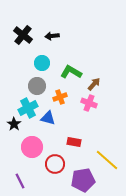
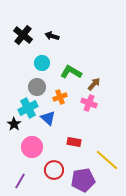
black arrow: rotated 24 degrees clockwise
gray circle: moved 1 px down
blue triangle: rotated 28 degrees clockwise
red circle: moved 1 px left, 6 px down
purple line: rotated 56 degrees clockwise
